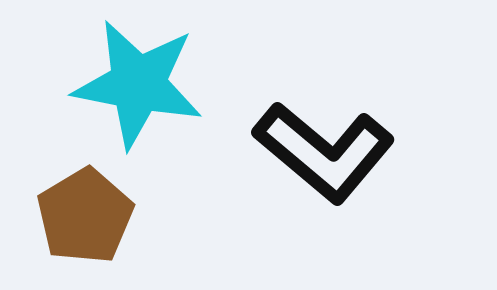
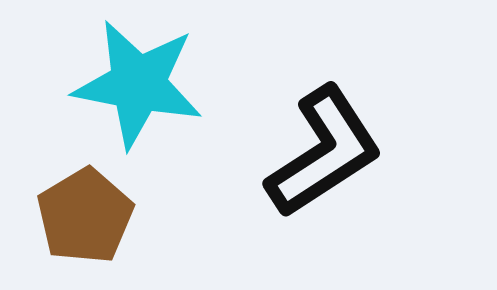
black L-shape: rotated 73 degrees counterclockwise
